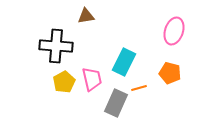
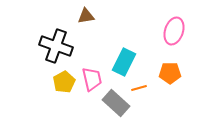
black cross: rotated 16 degrees clockwise
orange pentagon: rotated 15 degrees counterclockwise
gray rectangle: rotated 72 degrees counterclockwise
